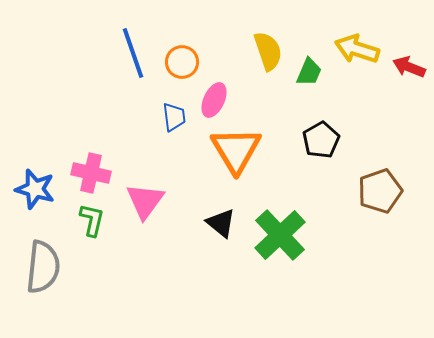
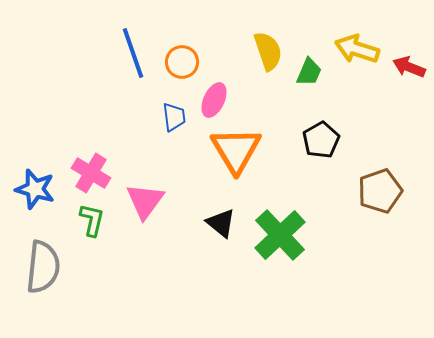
pink cross: rotated 18 degrees clockwise
